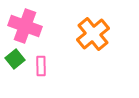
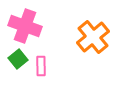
orange cross: moved 3 px down
green square: moved 3 px right
